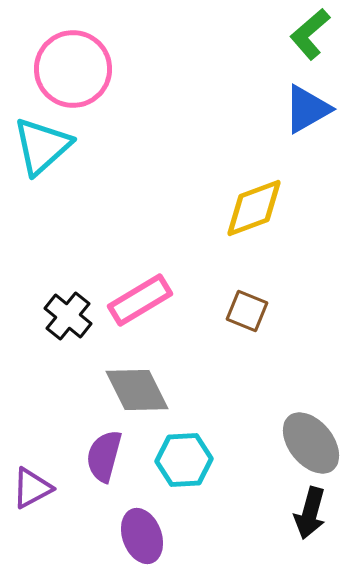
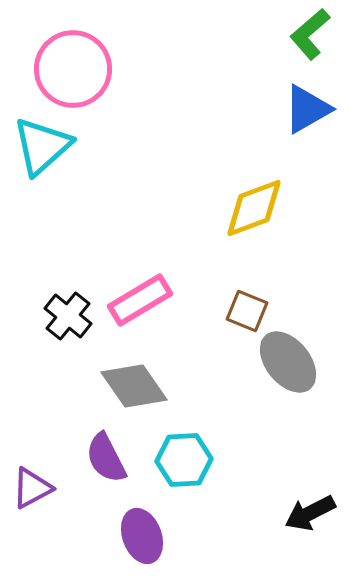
gray diamond: moved 3 px left, 4 px up; rotated 8 degrees counterclockwise
gray ellipse: moved 23 px left, 81 px up
purple semicircle: moved 2 px right, 2 px down; rotated 42 degrees counterclockwise
black arrow: rotated 48 degrees clockwise
